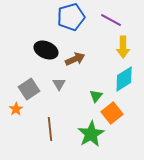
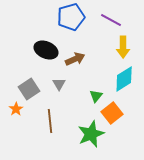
brown line: moved 8 px up
green star: rotated 8 degrees clockwise
